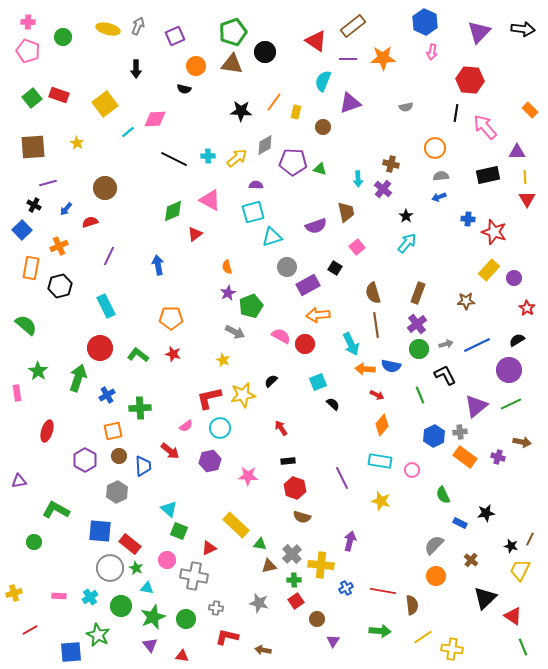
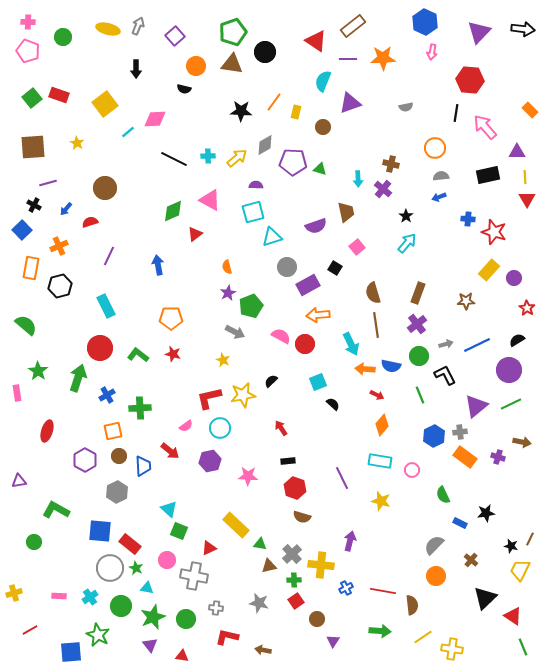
purple square at (175, 36): rotated 18 degrees counterclockwise
green circle at (419, 349): moved 7 px down
